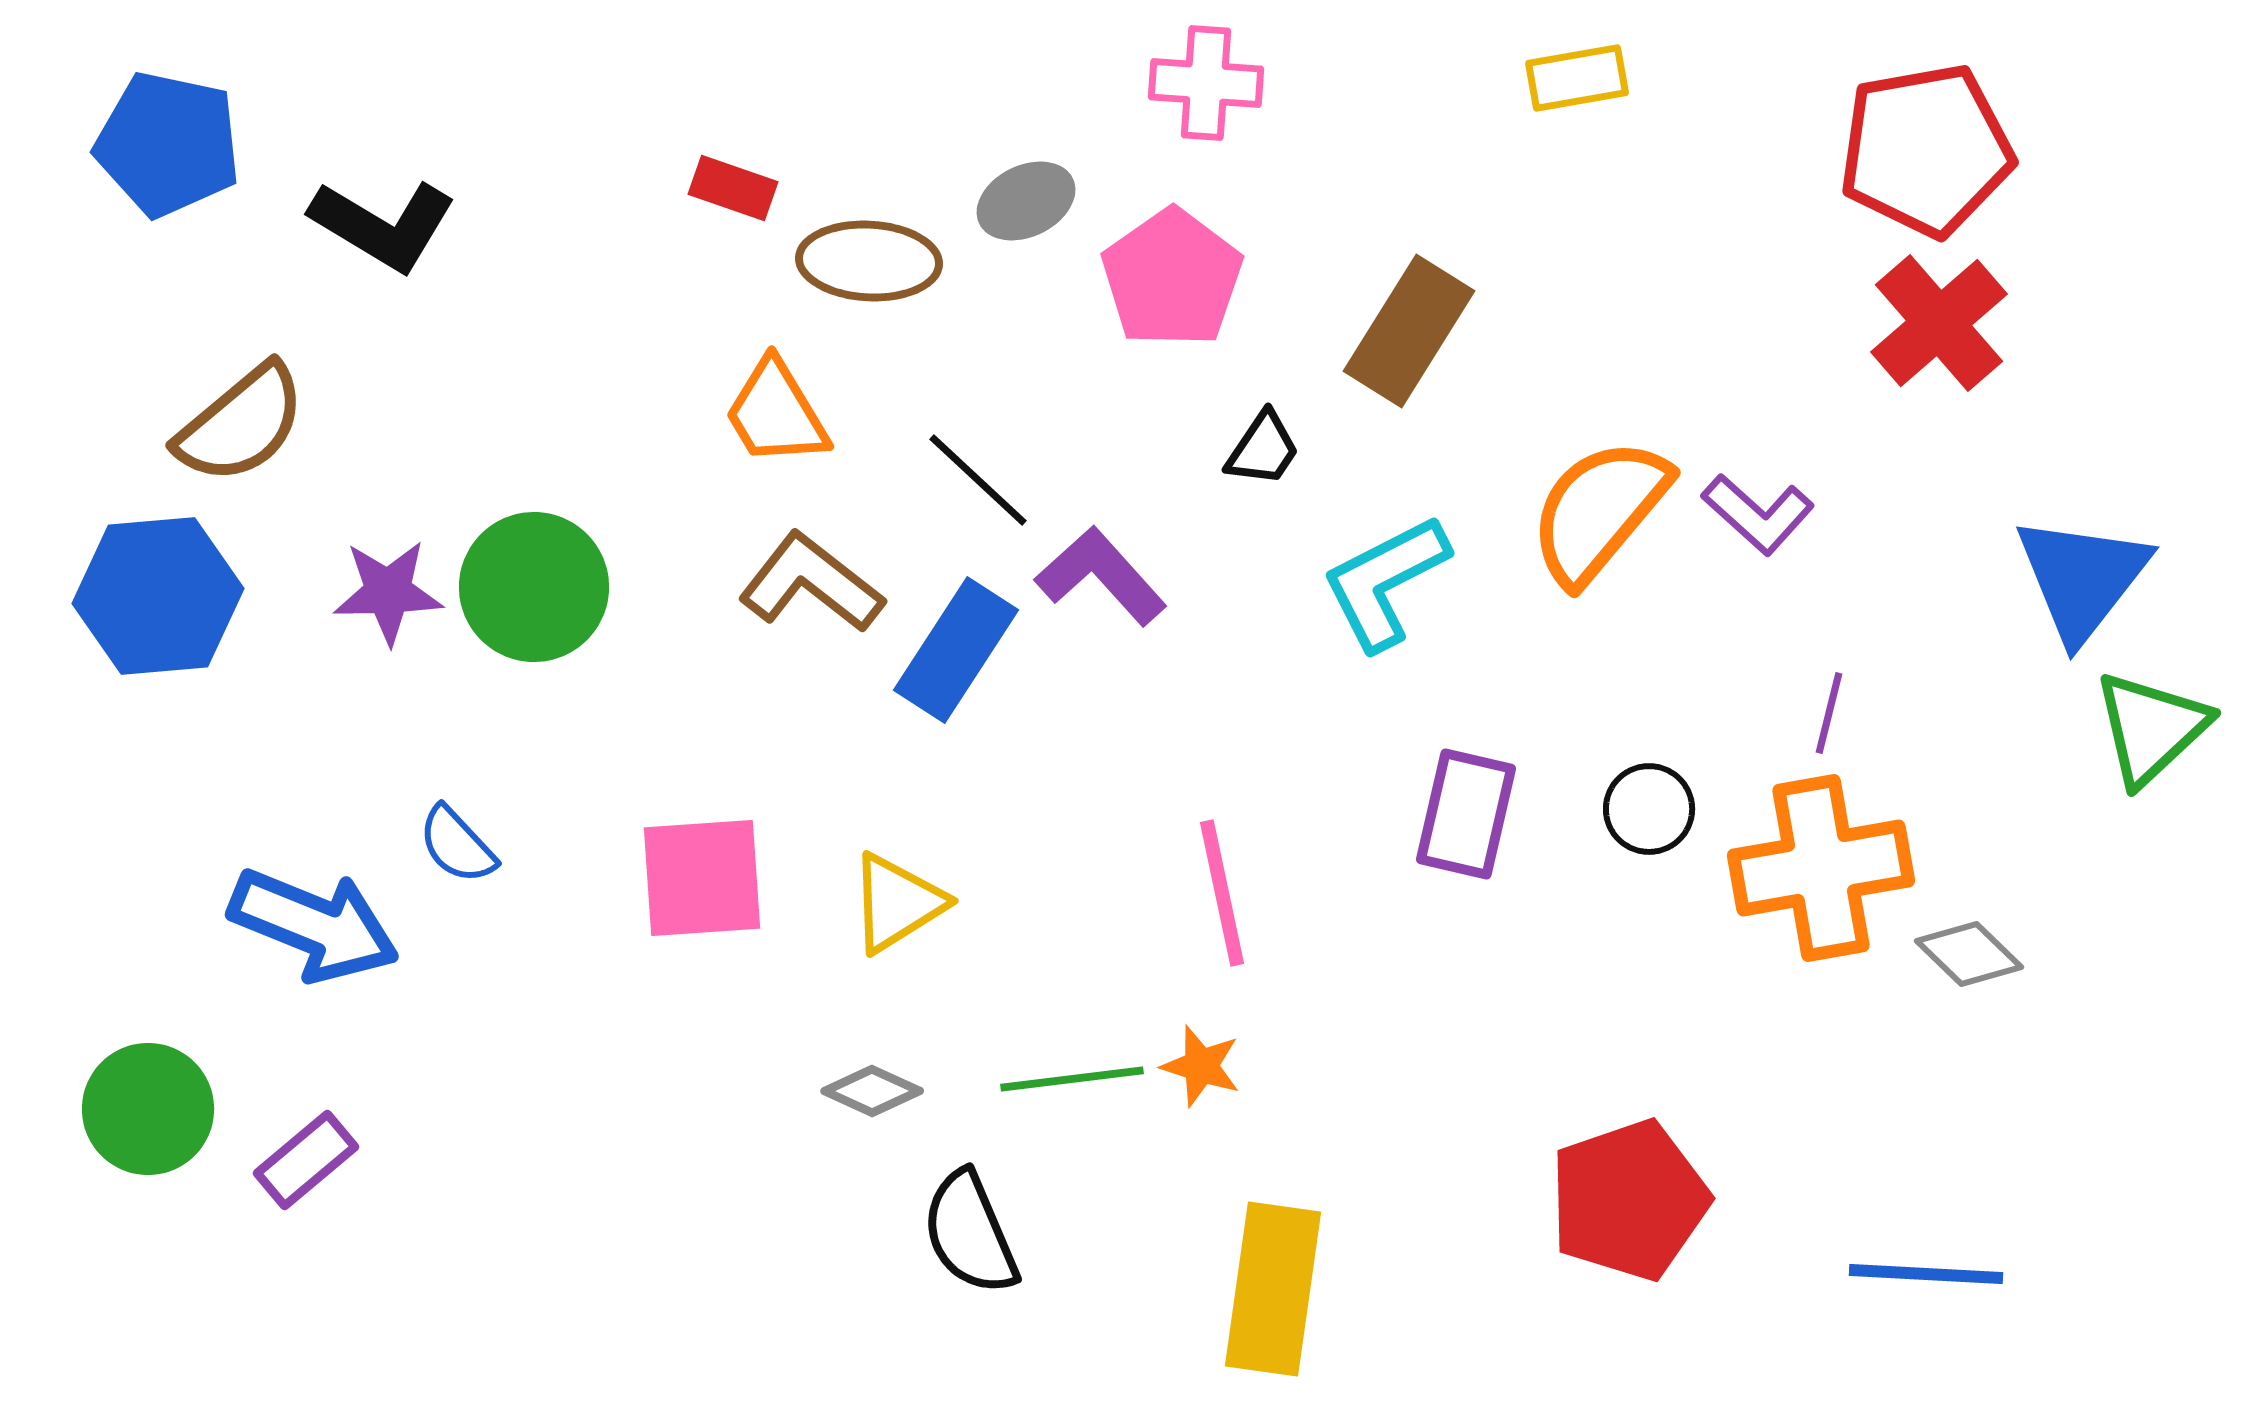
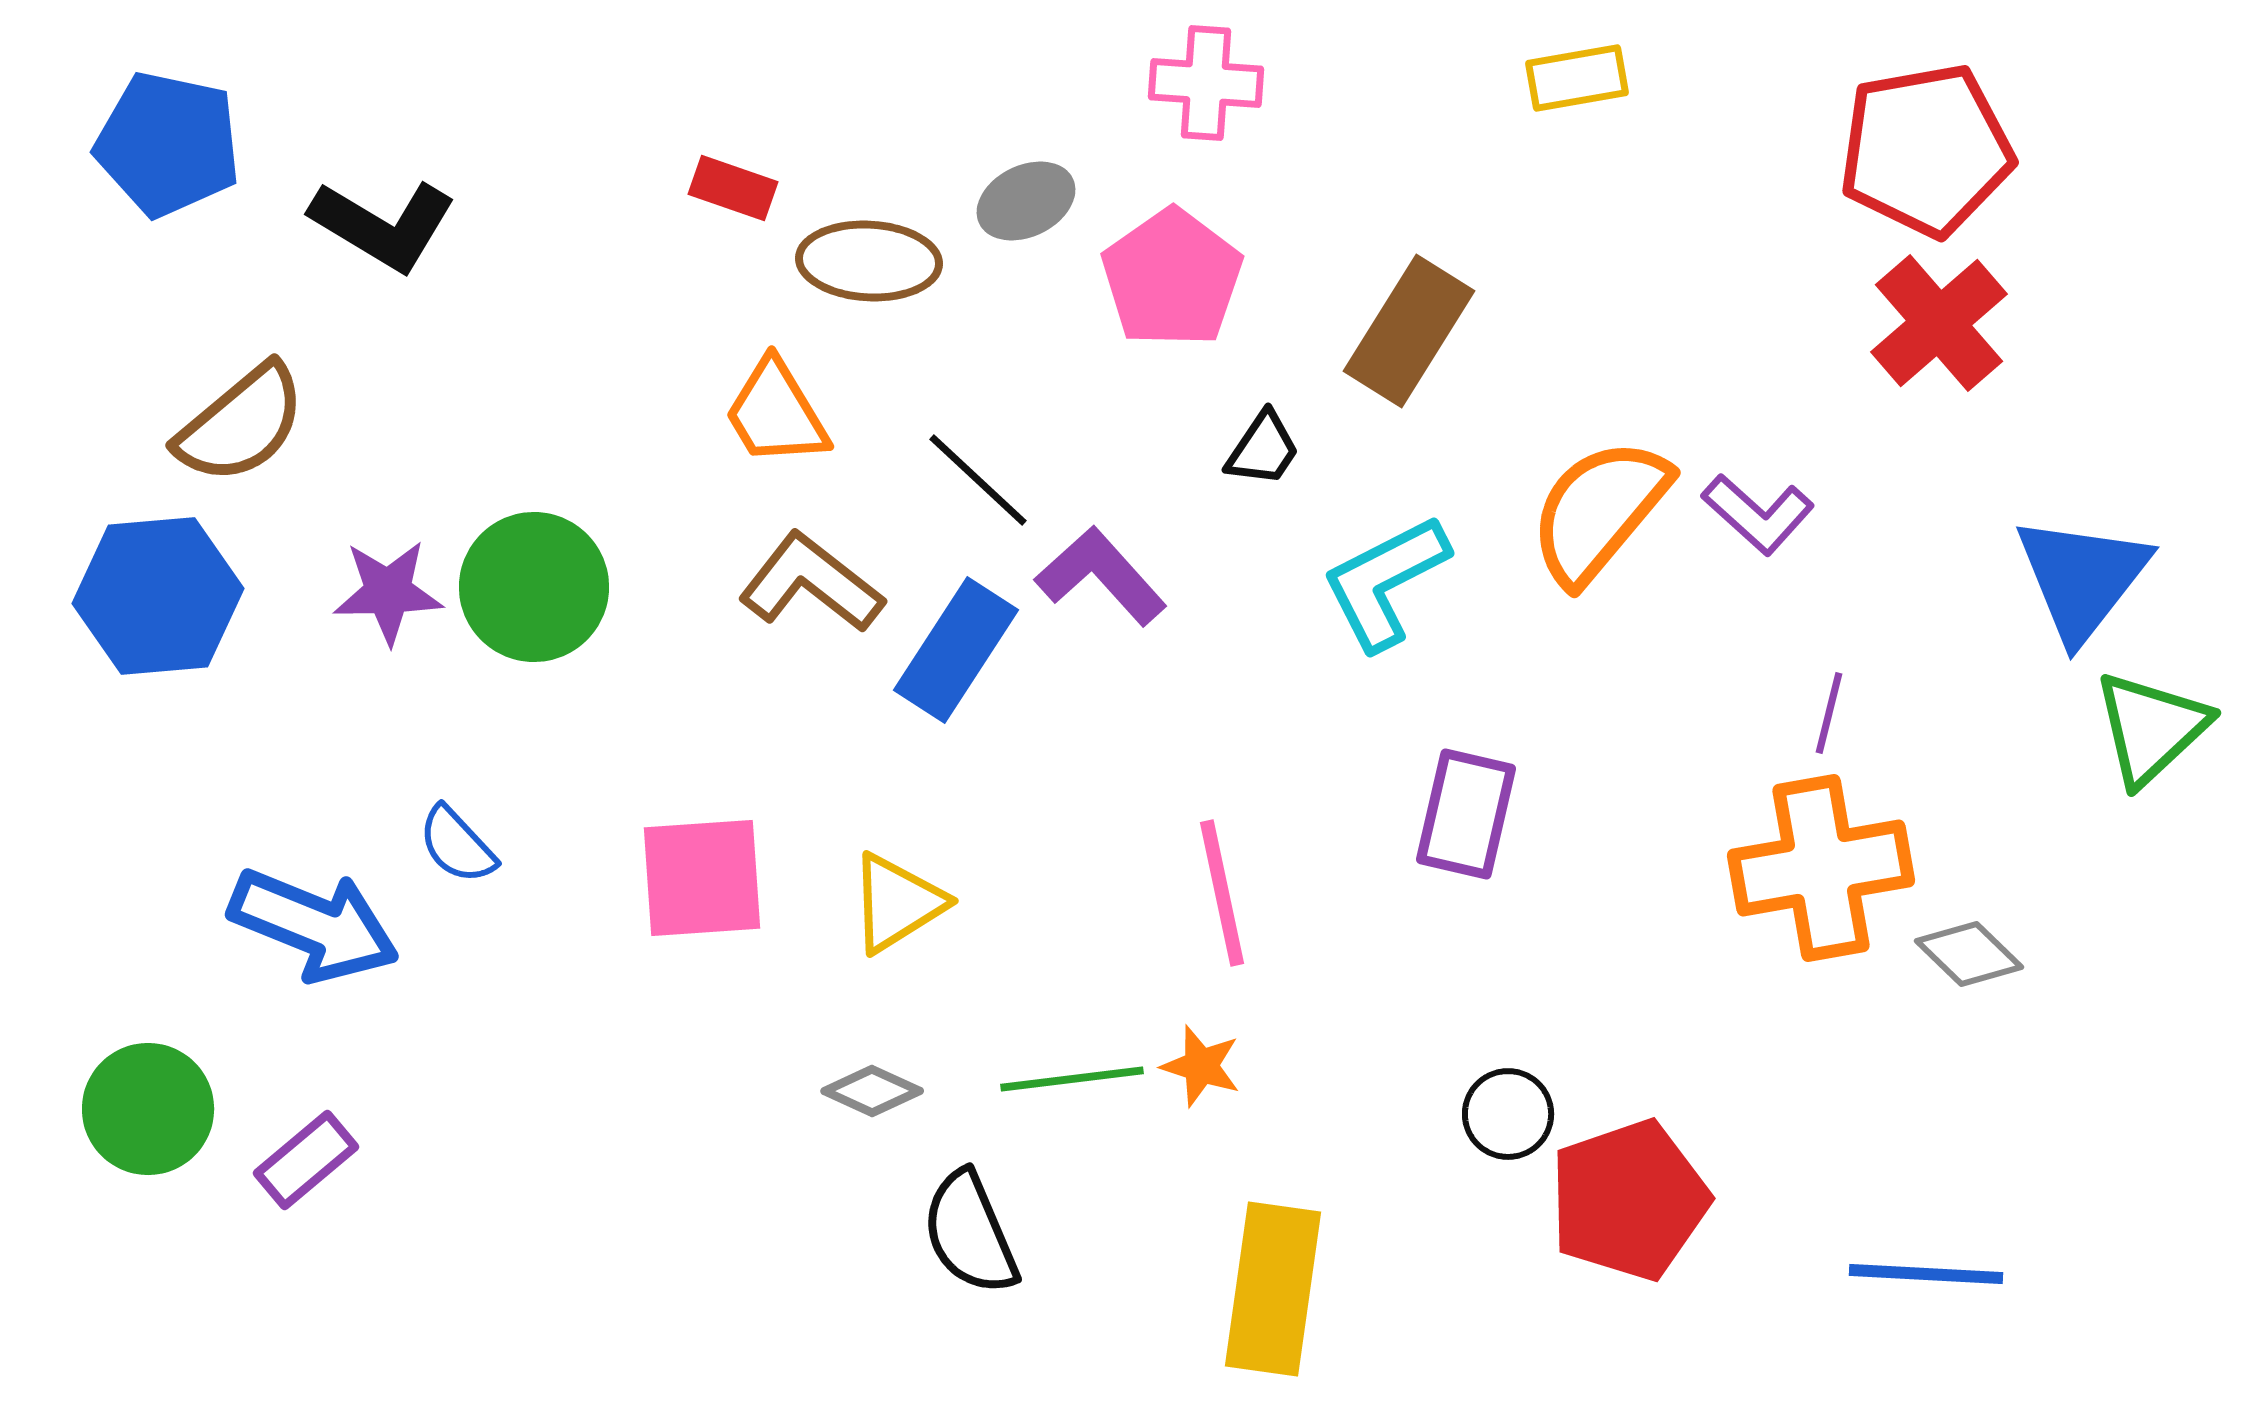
black circle at (1649, 809): moved 141 px left, 305 px down
